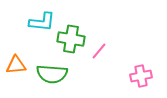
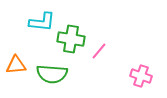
pink cross: rotated 30 degrees clockwise
